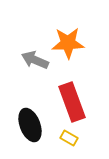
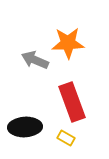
black ellipse: moved 5 px left, 2 px down; rotated 72 degrees counterclockwise
yellow rectangle: moved 3 px left
